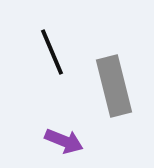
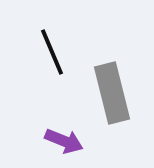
gray rectangle: moved 2 px left, 7 px down
